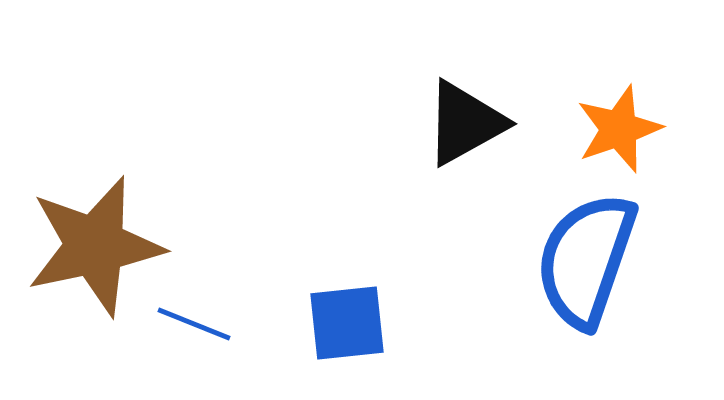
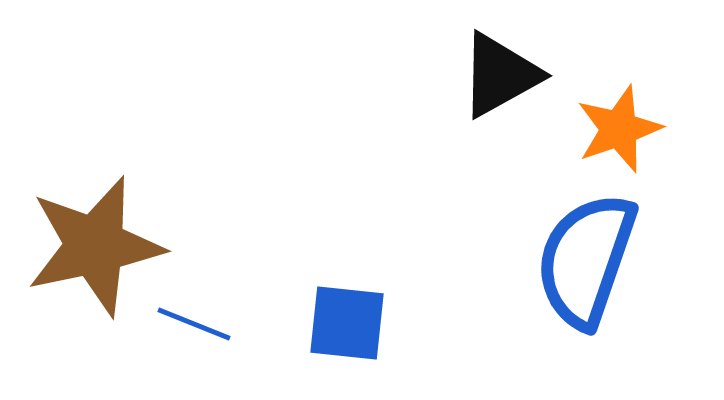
black triangle: moved 35 px right, 48 px up
blue square: rotated 12 degrees clockwise
